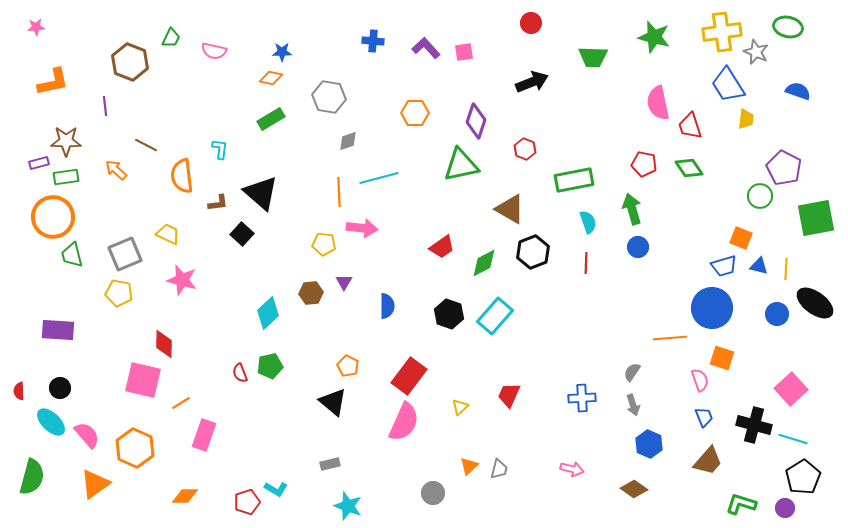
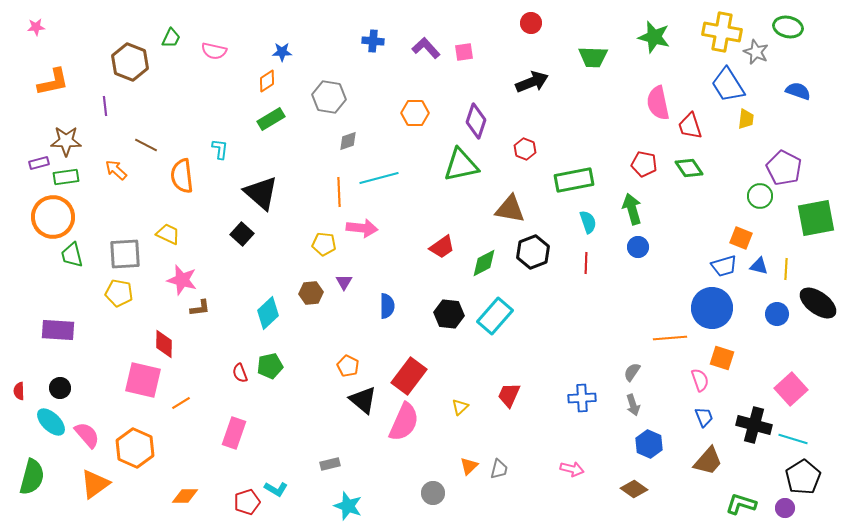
yellow cross at (722, 32): rotated 18 degrees clockwise
orange diamond at (271, 78): moved 4 px left, 3 px down; rotated 45 degrees counterclockwise
brown L-shape at (218, 203): moved 18 px left, 105 px down
brown triangle at (510, 209): rotated 20 degrees counterclockwise
gray square at (125, 254): rotated 20 degrees clockwise
black ellipse at (815, 303): moved 3 px right
black hexagon at (449, 314): rotated 12 degrees counterclockwise
black triangle at (333, 402): moved 30 px right, 2 px up
pink rectangle at (204, 435): moved 30 px right, 2 px up
